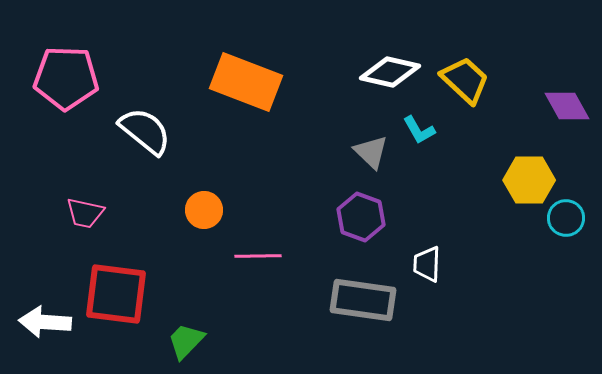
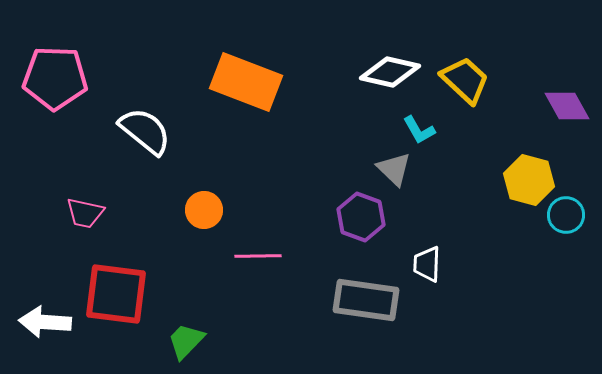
pink pentagon: moved 11 px left
gray triangle: moved 23 px right, 17 px down
yellow hexagon: rotated 15 degrees clockwise
cyan circle: moved 3 px up
gray rectangle: moved 3 px right
